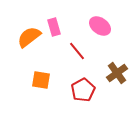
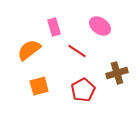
orange semicircle: moved 13 px down
red line: rotated 18 degrees counterclockwise
brown cross: rotated 20 degrees clockwise
orange square: moved 2 px left, 6 px down; rotated 24 degrees counterclockwise
